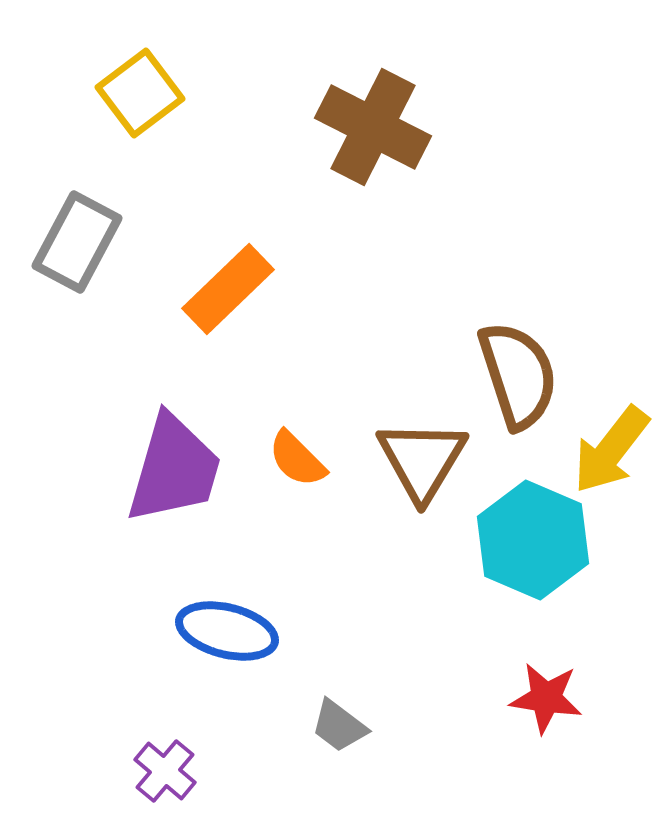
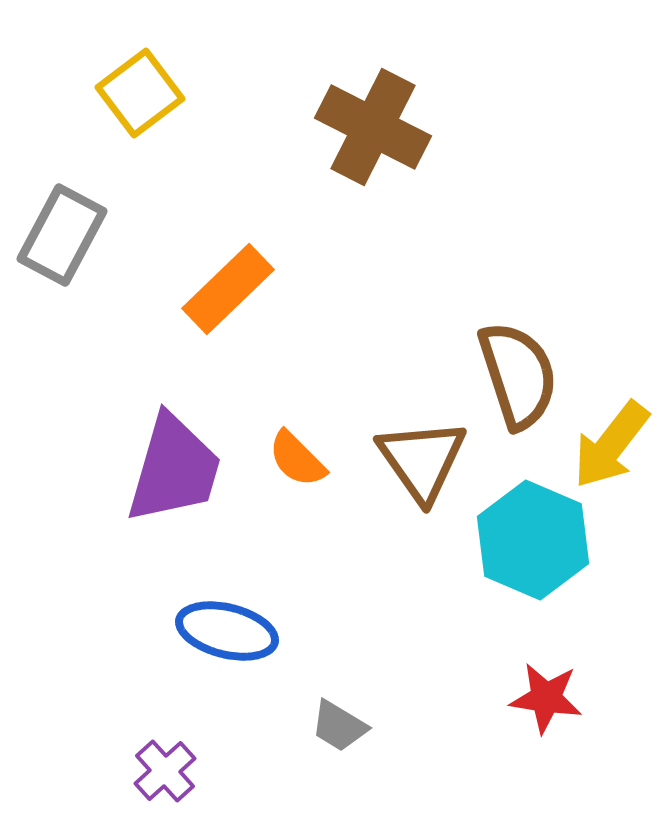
gray rectangle: moved 15 px left, 7 px up
yellow arrow: moved 5 px up
brown triangle: rotated 6 degrees counterclockwise
gray trapezoid: rotated 6 degrees counterclockwise
purple cross: rotated 8 degrees clockwise
